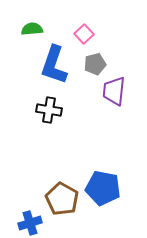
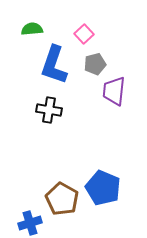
blue pentagon: rotated 12 degrees clockwise
